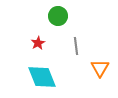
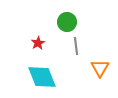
green circle: moved 9 px right, 6 px down
